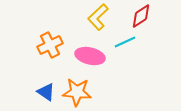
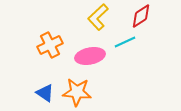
pink ellipse: rotated 24 degrees counterclockwise
blue triangle: moved 1 px left, 1 px down
